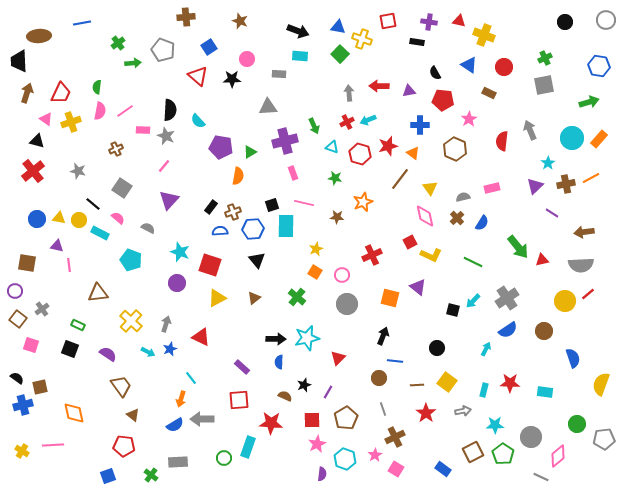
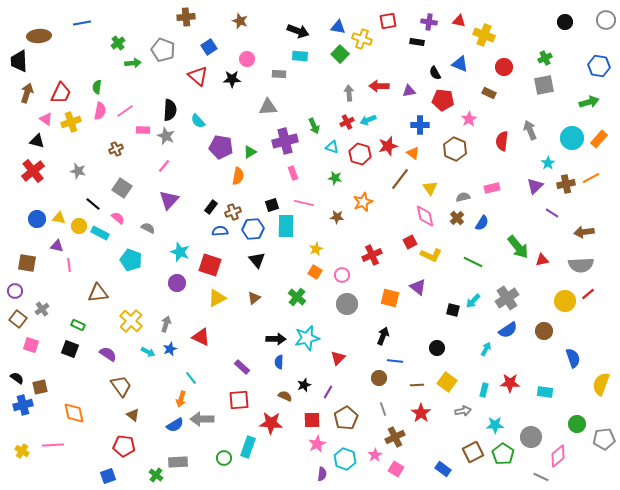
blue triangle at (469, 65): moved 9 px left, 1 px up; rotated 12 degrees counterclockwise
yellow circle at (79, 220): moved 6 px down
red star at (426, 413): moved 5 px left
green cross at (151, 475): moved 5 px right
